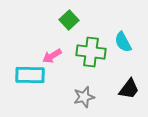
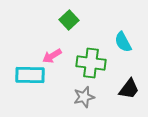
green cross: moved 11 px down
